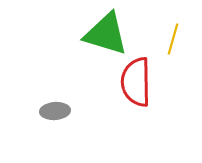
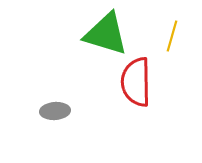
yellow line: moved 1 px left, 3 px up
